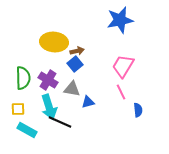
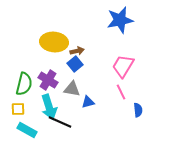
green semicircle: moved 1 px right, 6 px down; rotated 15 degrees clockwise
